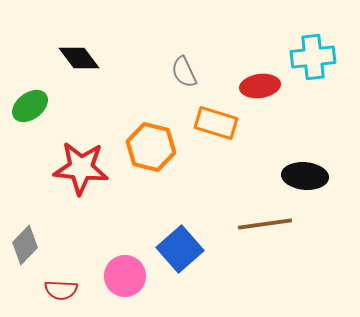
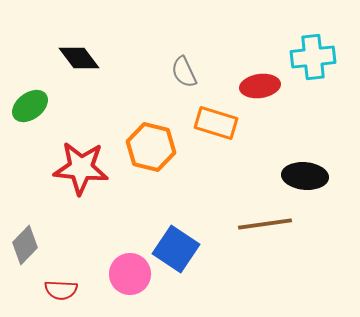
blue square: moved 4 px left; rotated 15 degrees counterclockwise
pink circle: moved 5 px right, 2 px up
